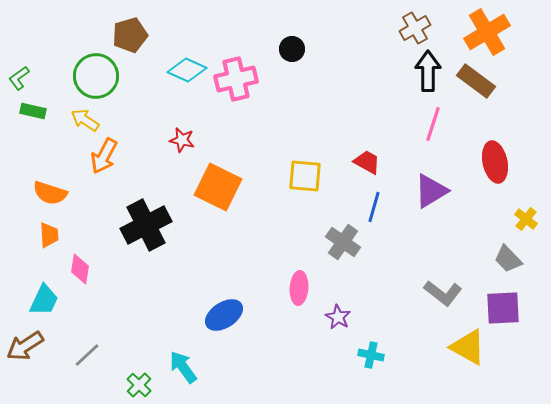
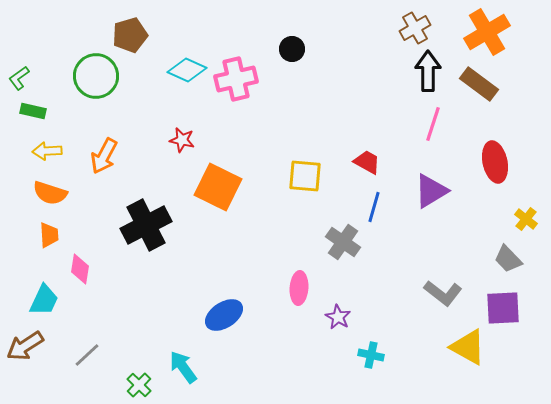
brown rectangle: moved 3 px right, 3 px down
yellow arrow: moved 38 px left, 31 px down; rotated 36 degrees counterclockwise
